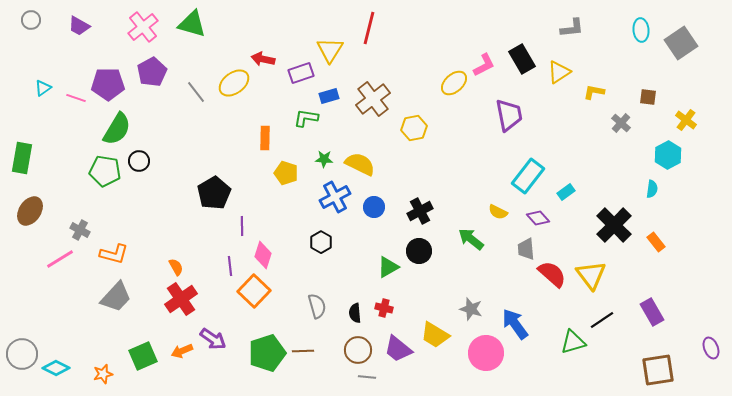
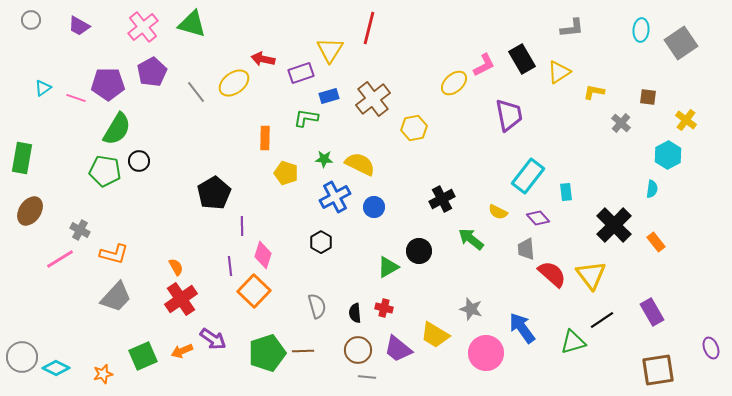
cyan ellipse at (641, 30): rotated 10 degrees clockwise
cyan rectangle at (566, 192): rotated 60 degrees counterclockwise
black cross at (420, 211): moved 22 px right, 12 px up
blue arrow at (515, 324): moved 7 px right, 4 px down
gray circle at (22, 354): moved 3 px down
